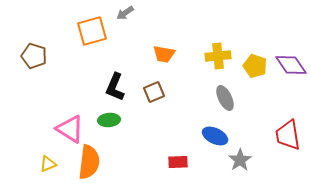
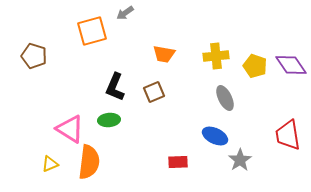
yellow cross: moved 2 px left
yellow triangle: moved 2 px right
